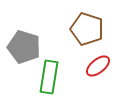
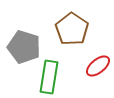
brown pentagon: moved 15 px left; rotated 16 degrees clockwise
